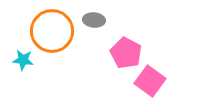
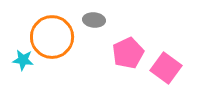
orange circle: moved 6 px down
pink pentagon: moved 2 px right; rotated 20 degrees clockwise
pink square: moved 16 px right, 13 px up
